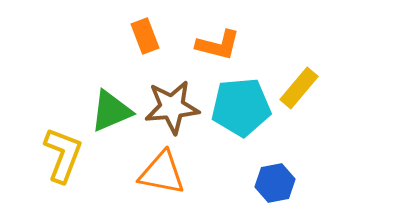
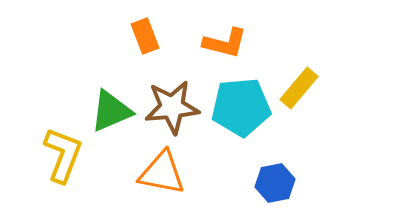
orange L-shape: moved 7 px right, 2 px up
